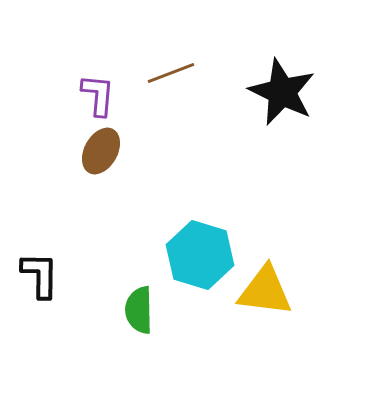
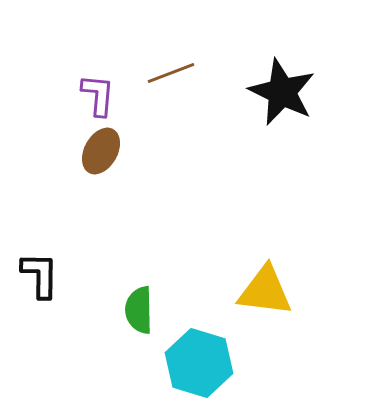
cyan hexagon: moved 1 px left, 108 px down
